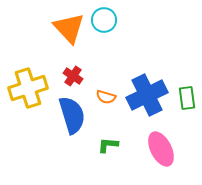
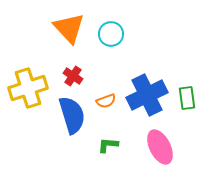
cyan circle: moved 7 px right, 14 px down
orange semicircle: moved 4 px down; rotated 36 degrees counterclockwise
pink ellipse: moved 1 px left, 2 px up
